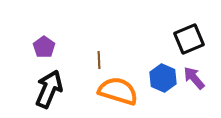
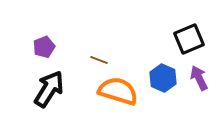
purple pentagon: rotated 15 degrees clockwise
brown line: rotated 66 degrees counterclockwise
purple arrow: moved 5 px right; rotated 15 degrees clockwise
black arrow: rotated 9 degrees clockwise
